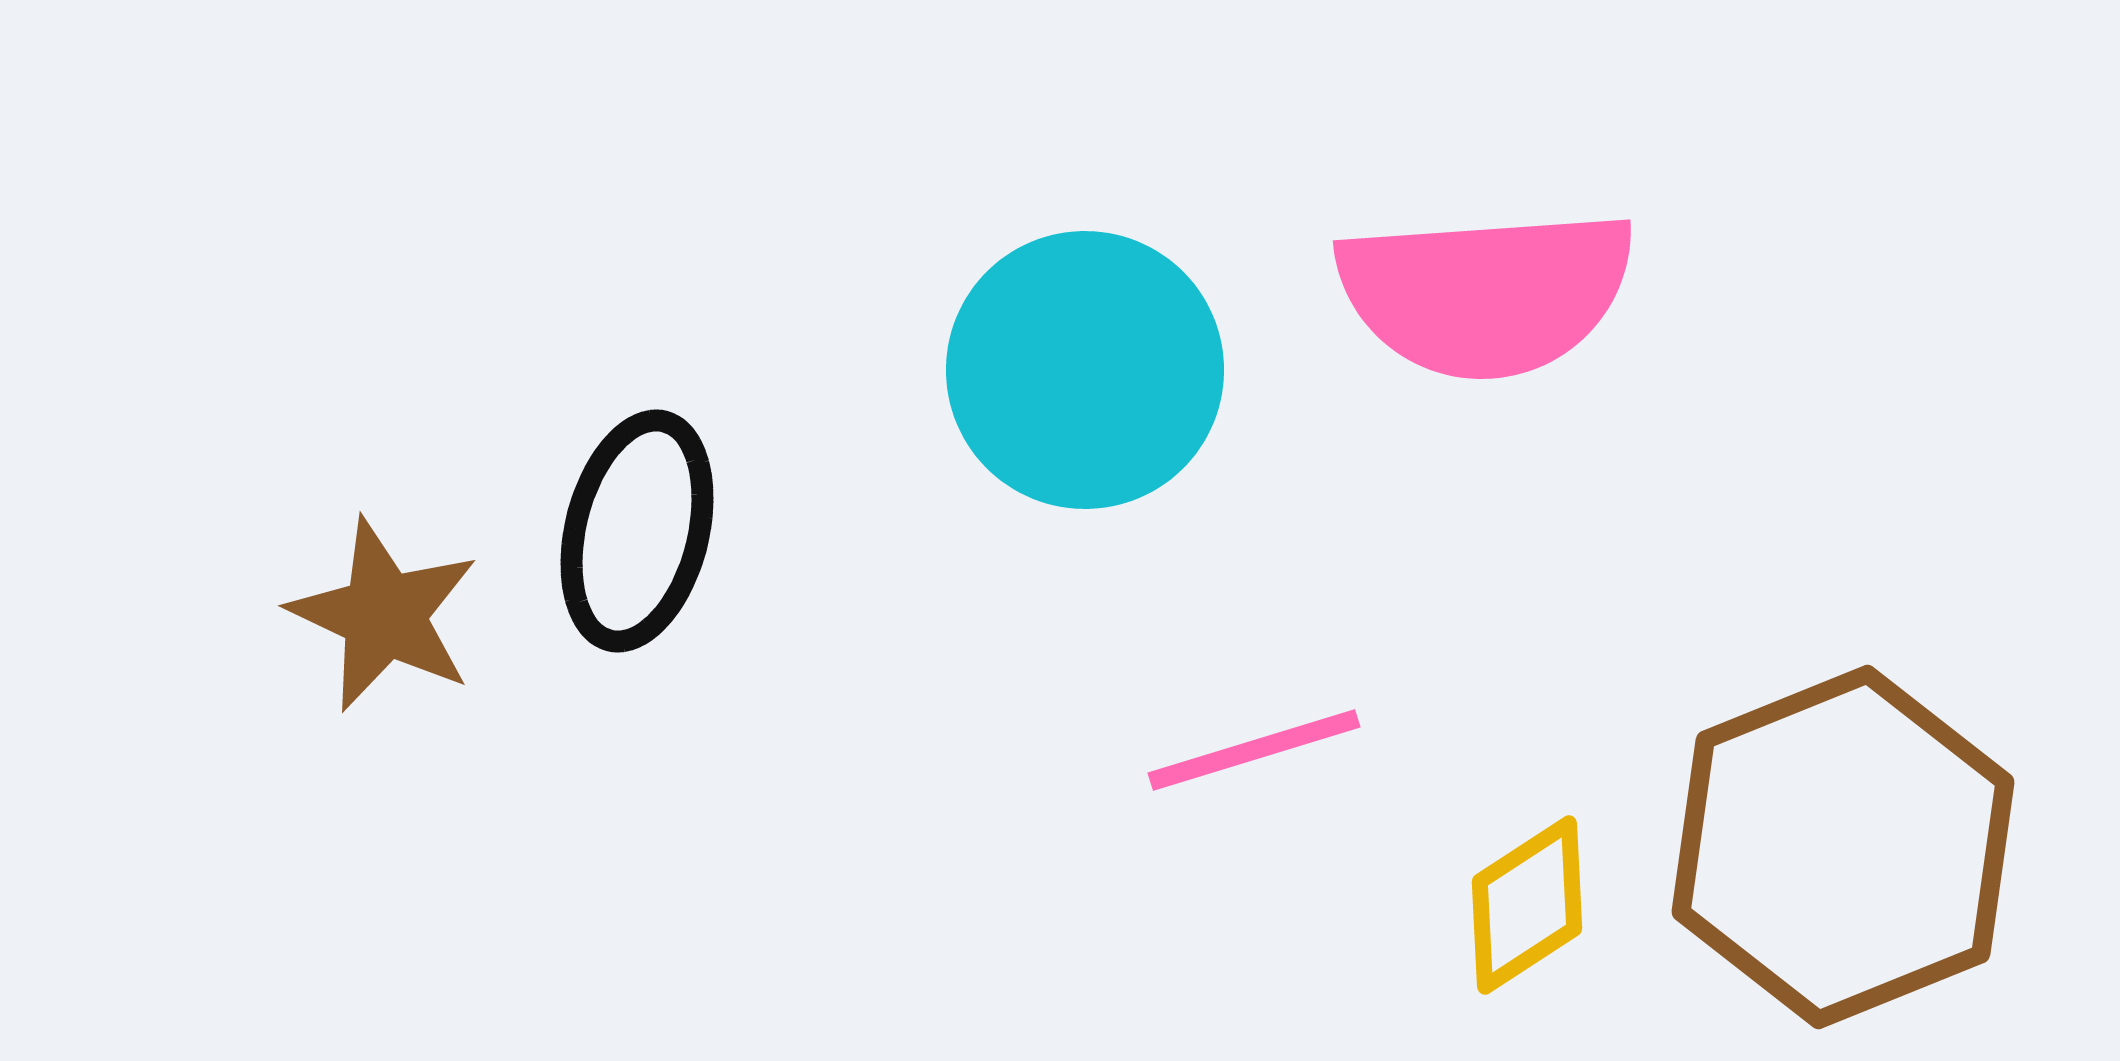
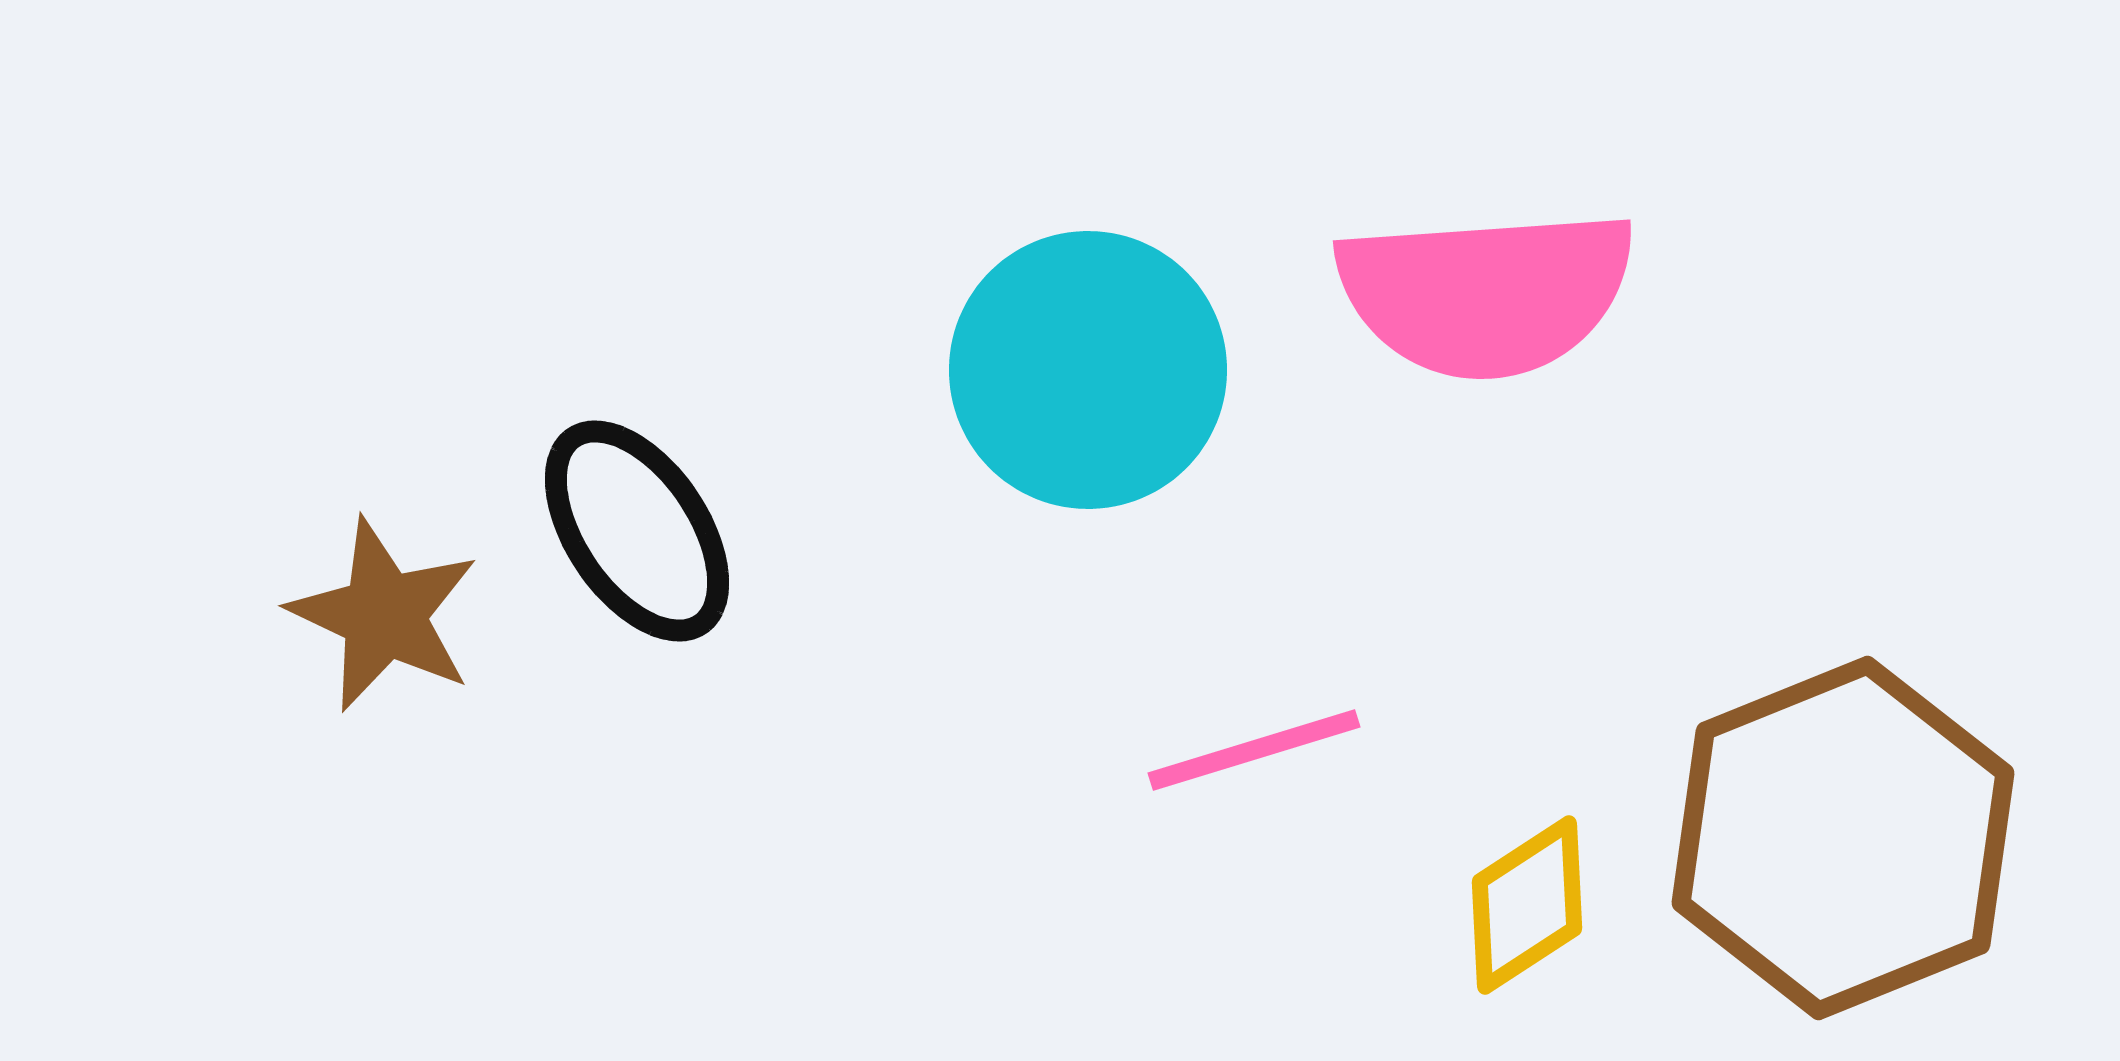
cyan circle: moved 3 px right
black ellipse: rotated 48 degrees counterclockwise
brown hexagon: moved 9 px up
